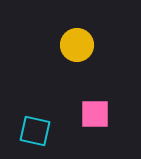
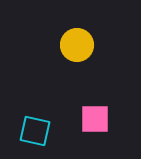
pink square: moved 5 px down
